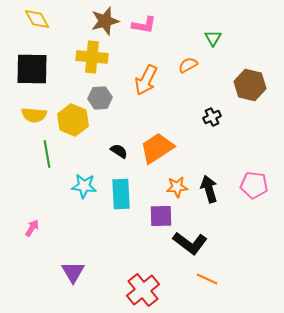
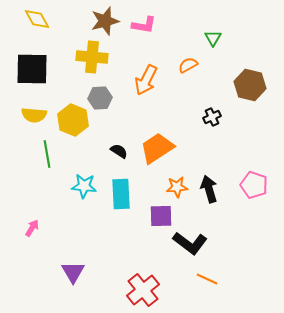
pink pentagon: rotated 12 degrees clockwise
